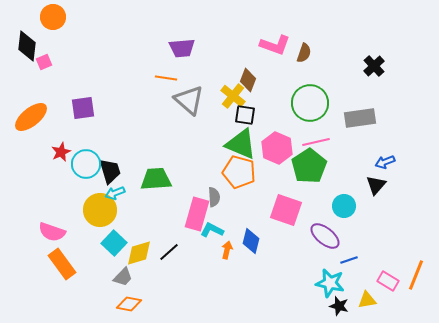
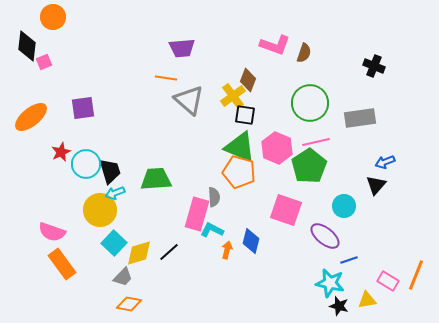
black cross at (374, 66): rotated 25 degrees counterclockwise
yellow cross at (233, 96): rotated 15 degrees clockwise
green triangle at (241, 144): moved 1 px left, 3 px down
